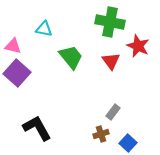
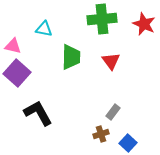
green cross: moved 8 px left, 3 px up; rotated 16 degrees counterclockwise
red star: moved 6 px right, 22 px up
green trapezoid: rotated 40 degrees clockwise
black L-shape: moved 1 px right, 15 px up
